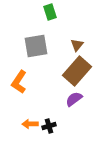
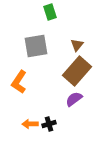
black cross: moved 2 px up
